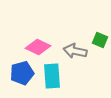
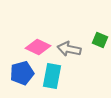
gray arrow: moved 6 px left, 2 px up
cyan rectangle: rotated 15 degrees clockwise
